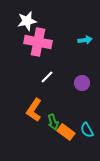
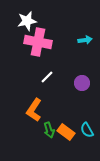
green arrow: moved 4 px left, 8 px down
